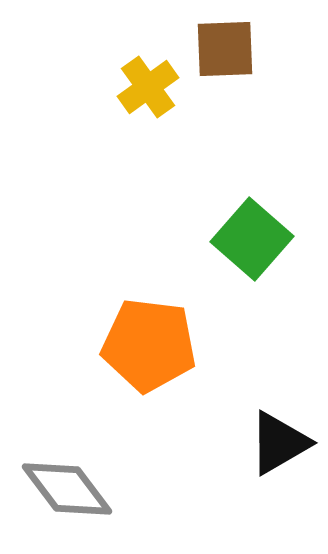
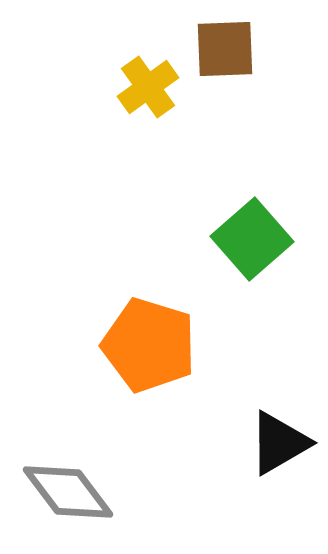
green square: rotated 8 degrees clockwise
orange pentagon: rotated 10 degrees clockwise
gray diamond: moved 1 px right, 3 px down
